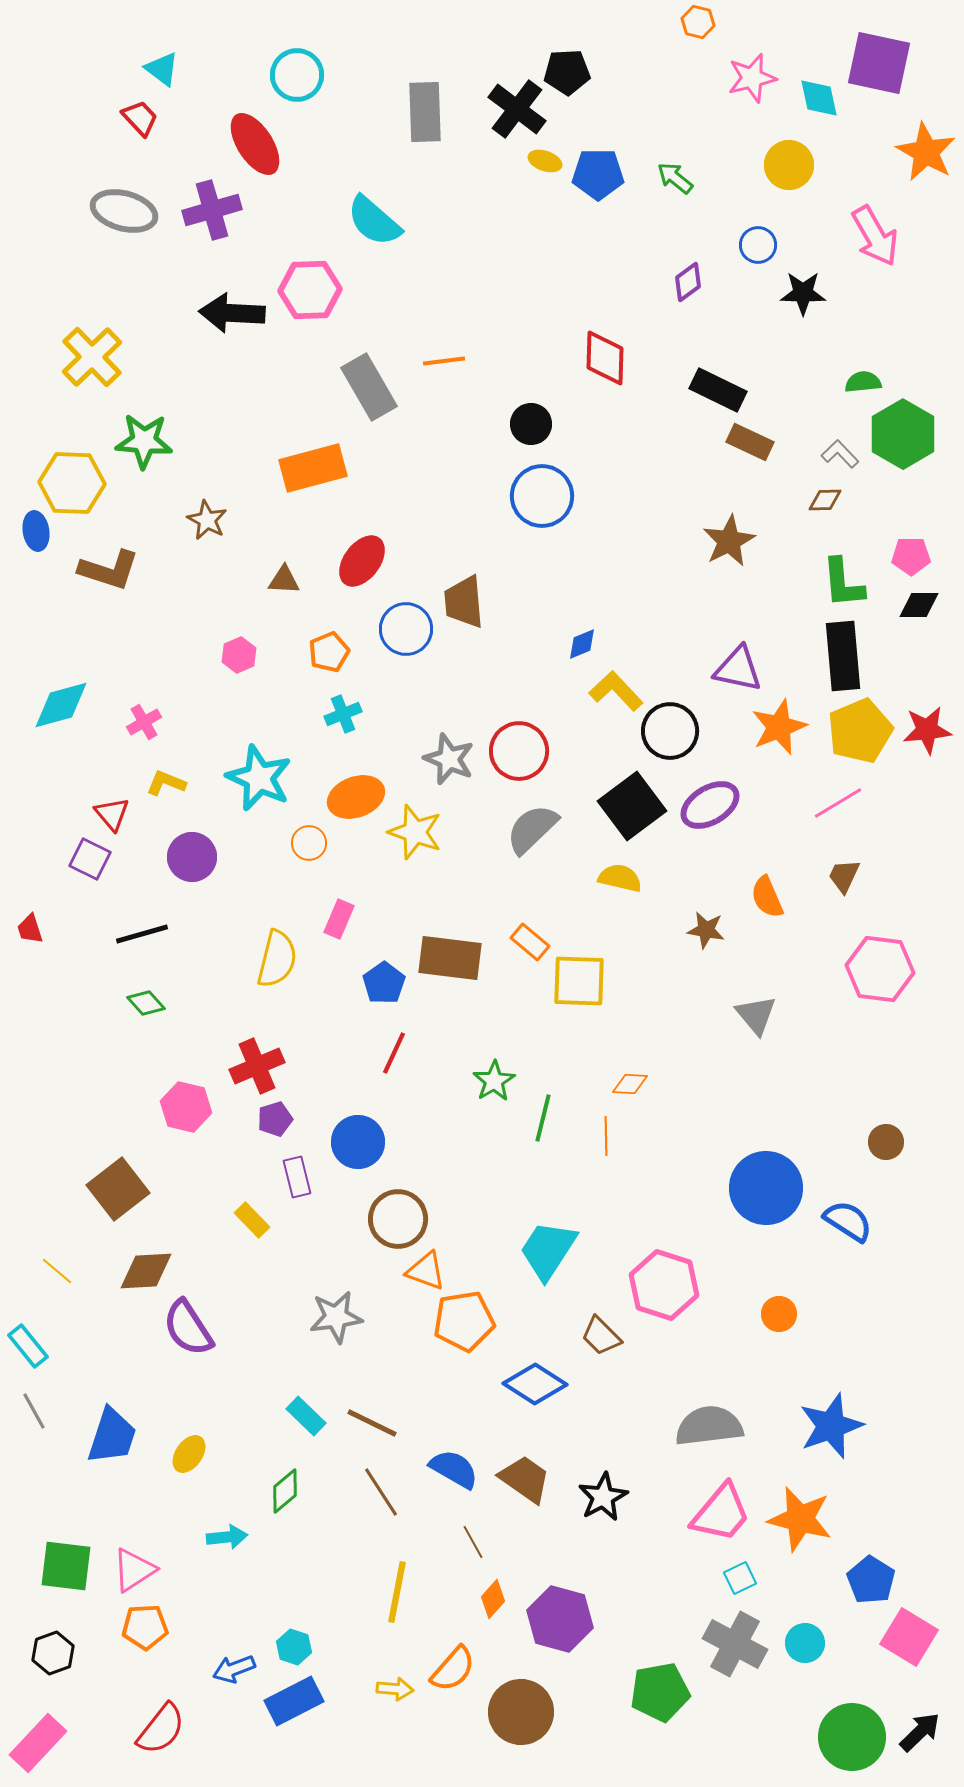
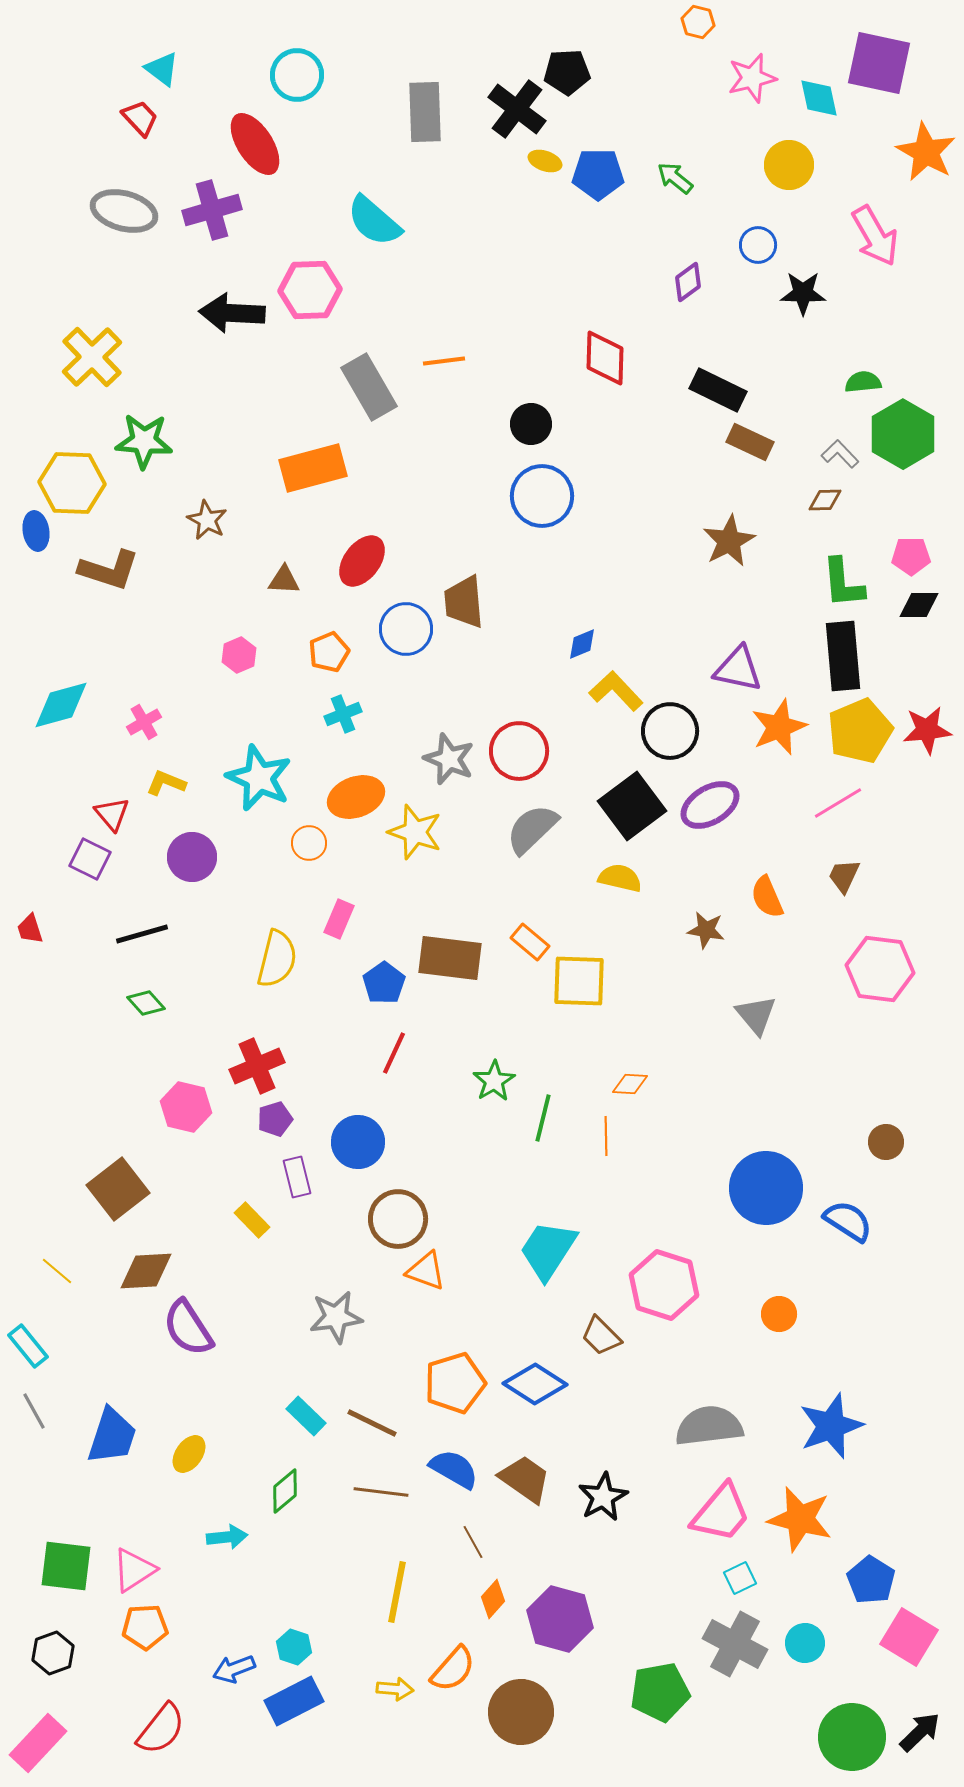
orange pentagon at (464, 1321): moved 9 px left, 62 px down; rotated 8 degrees counterclockwise
brown line at (381, 1492): rotated 50 degrees counterclockwise
